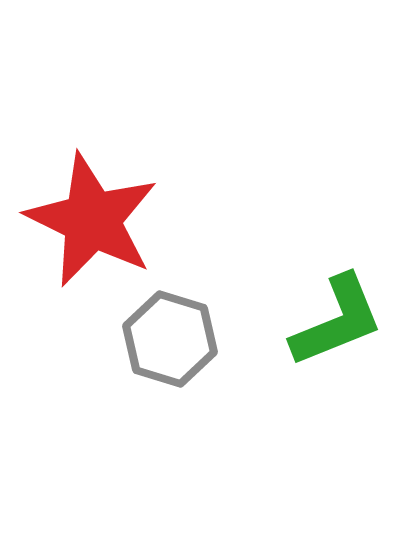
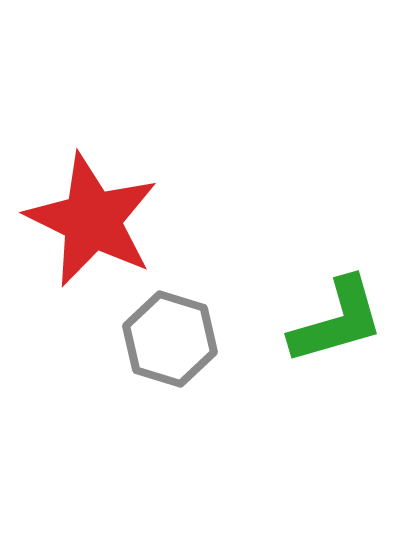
green L-shape: rotated 6 degrees clockwise
